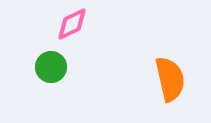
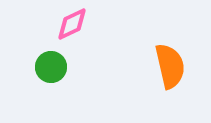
orange semicircle: moved 13 px up
